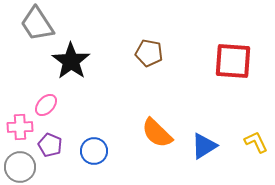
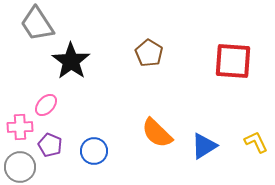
brown pentagon: rotated 20 degrees clockwise
